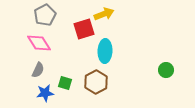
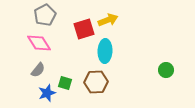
yellow arrow: moved 4 px right, 6 px down
gray semicircle: rotated 14 degrees clockwise
brown hexagon: rotated 25 degrees clockwise
blue star: moved 2 px right; rotated 12 degrees counterclockwise
